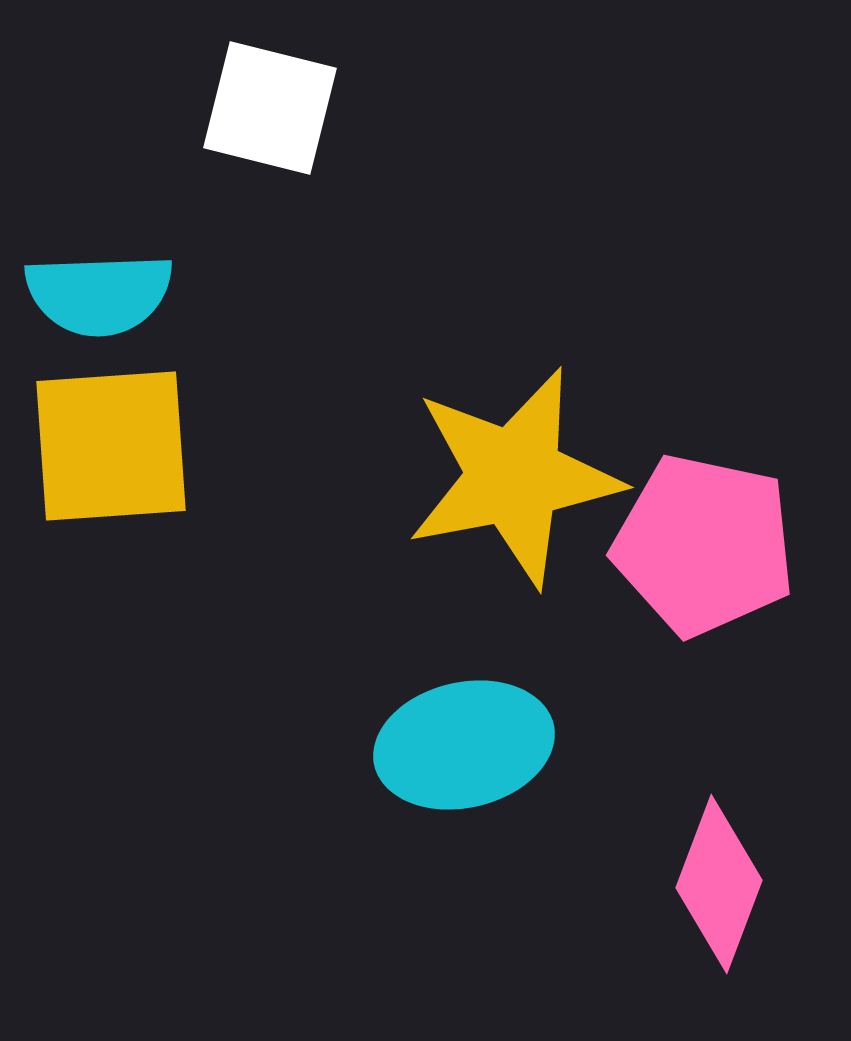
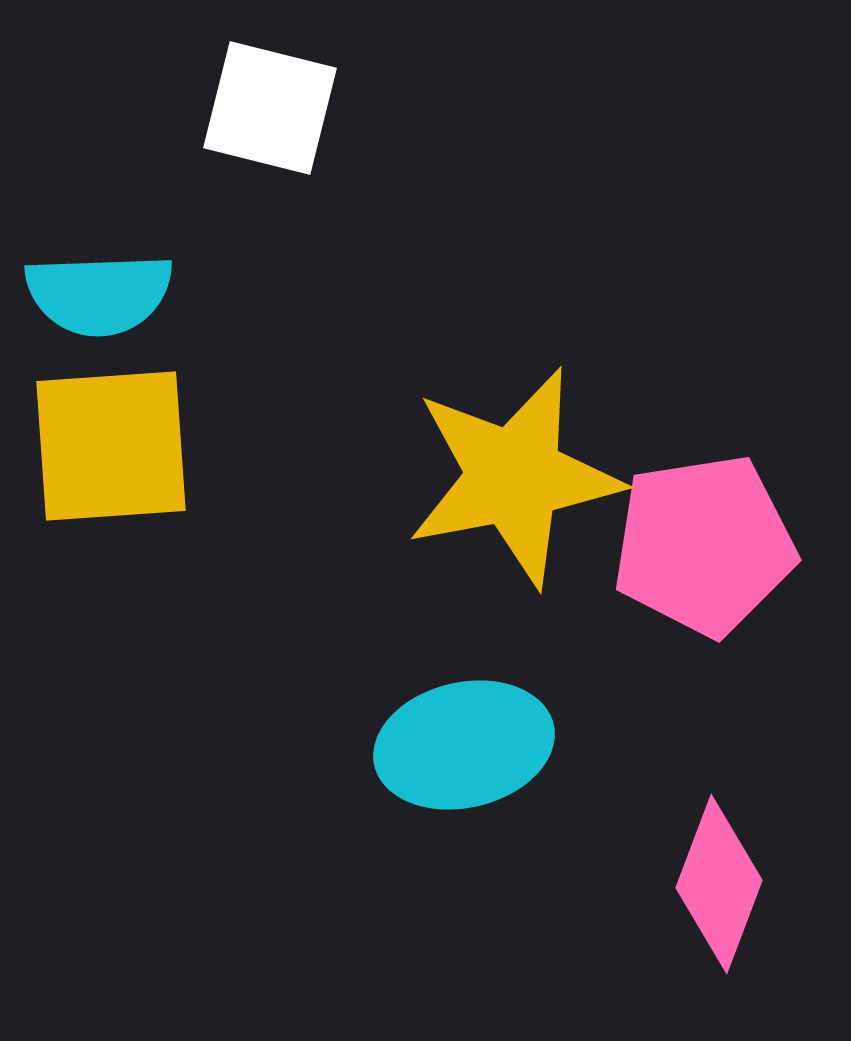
pink pentagon: rotated 21 degrees counterclockwise
